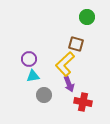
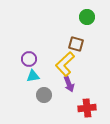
red cross: moved 4 px right, 6 px down; rotated 18 degrees counterclockwise
